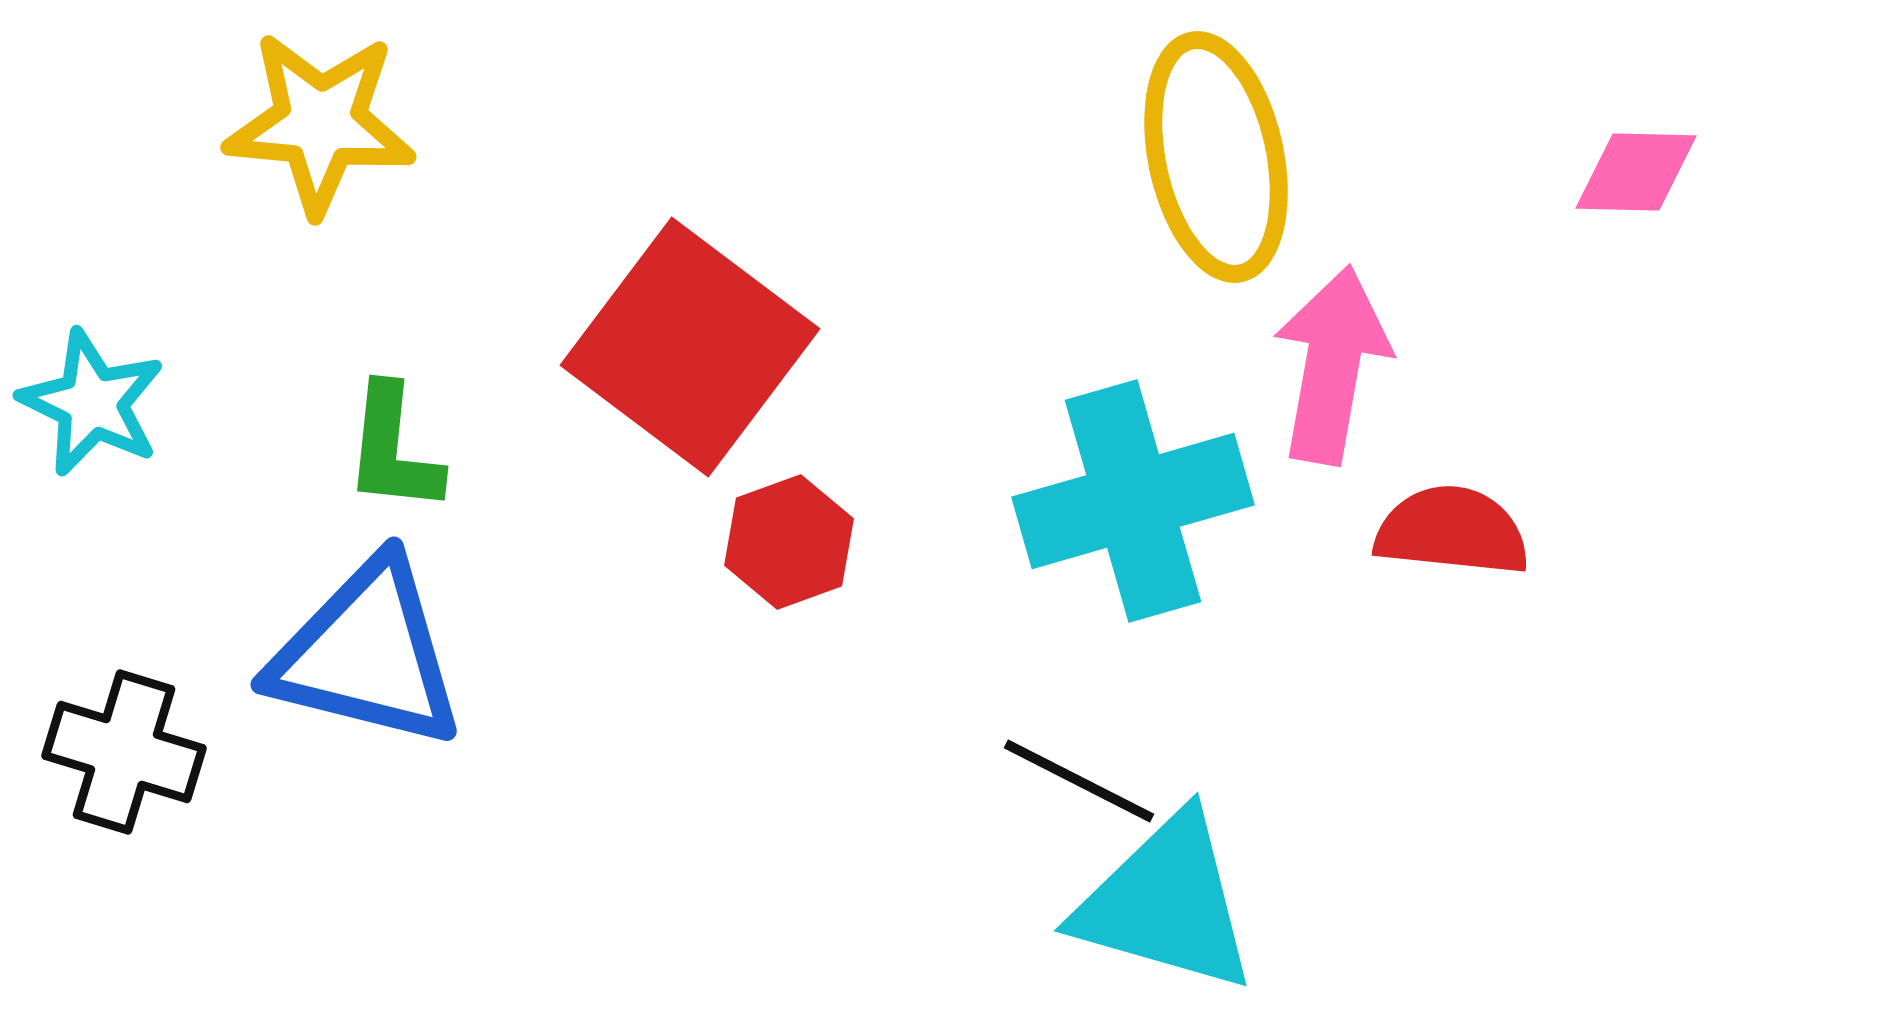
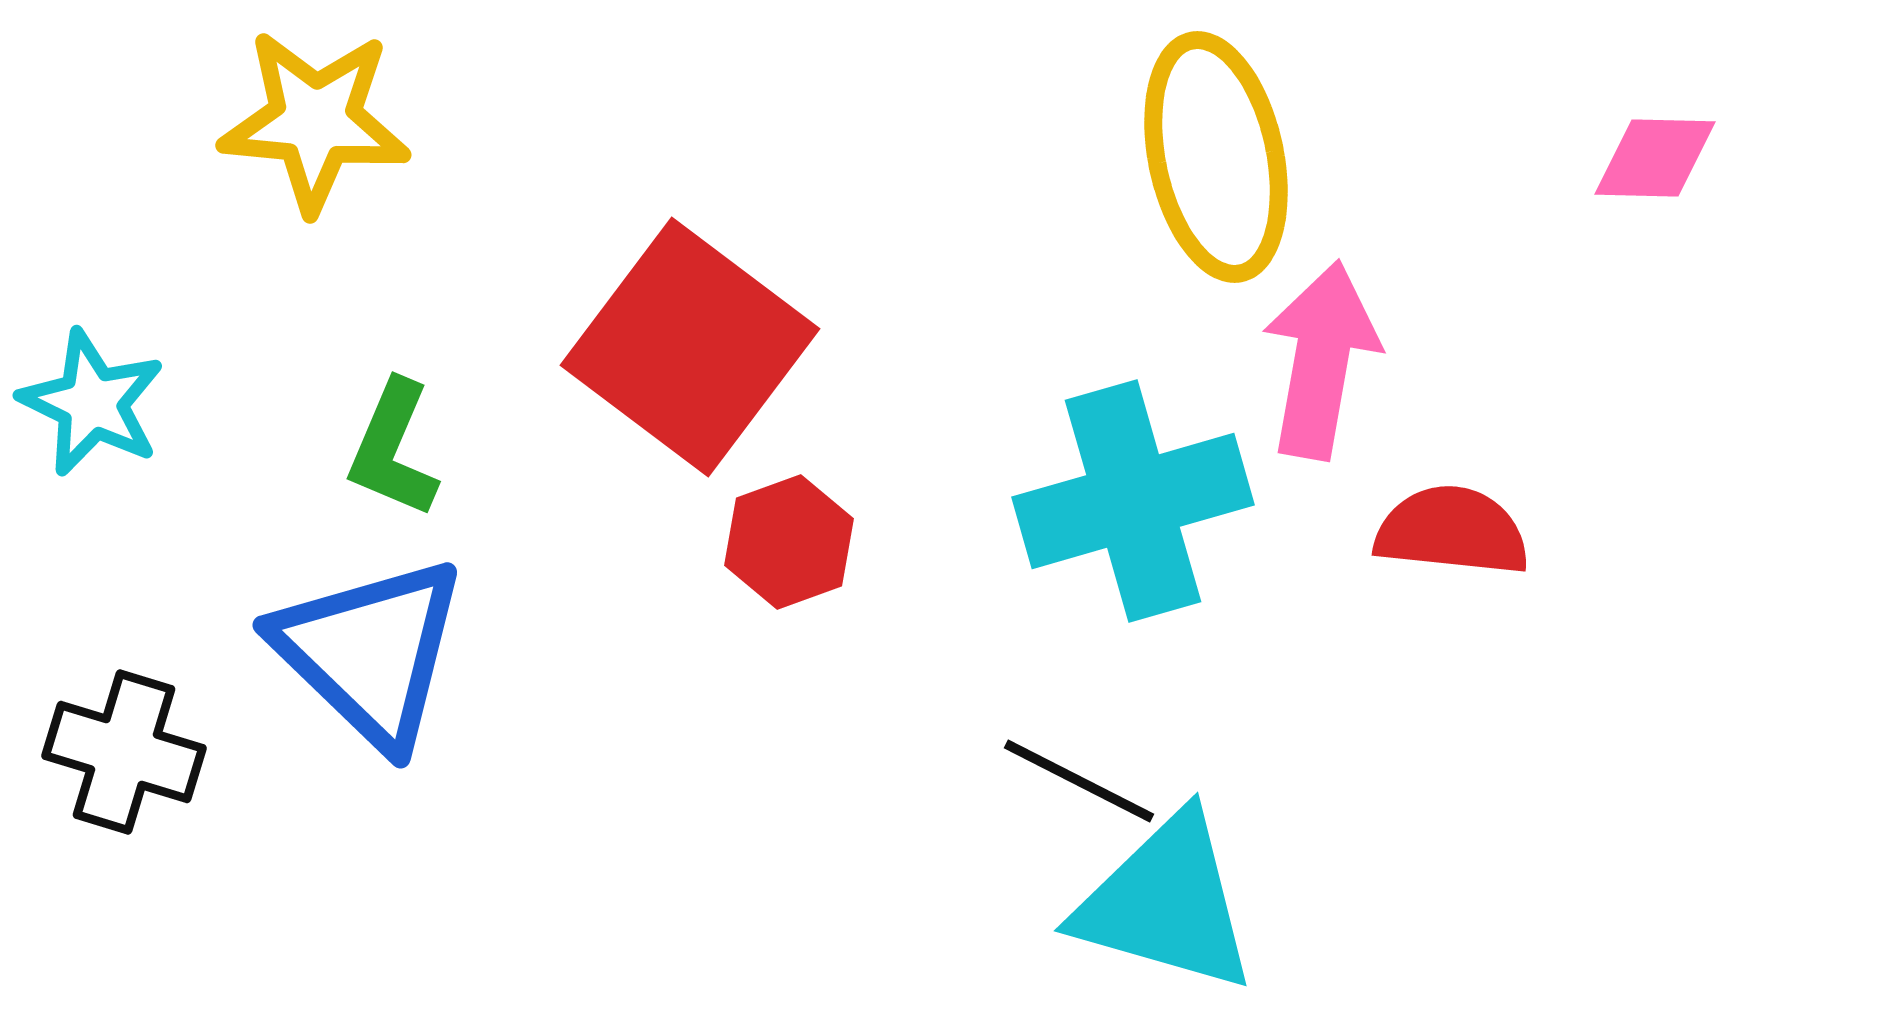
yellow star: moved 5 px left, 2 px up
pink diamond: moved 19 px right, 14 px up
pink arrow: moved 11 px left, 5 px up
green L-shape: rotated 17 degrees clockwise
blue triangle: moved 3 px right, 2 px up; rotated 30 degrees clockwise
